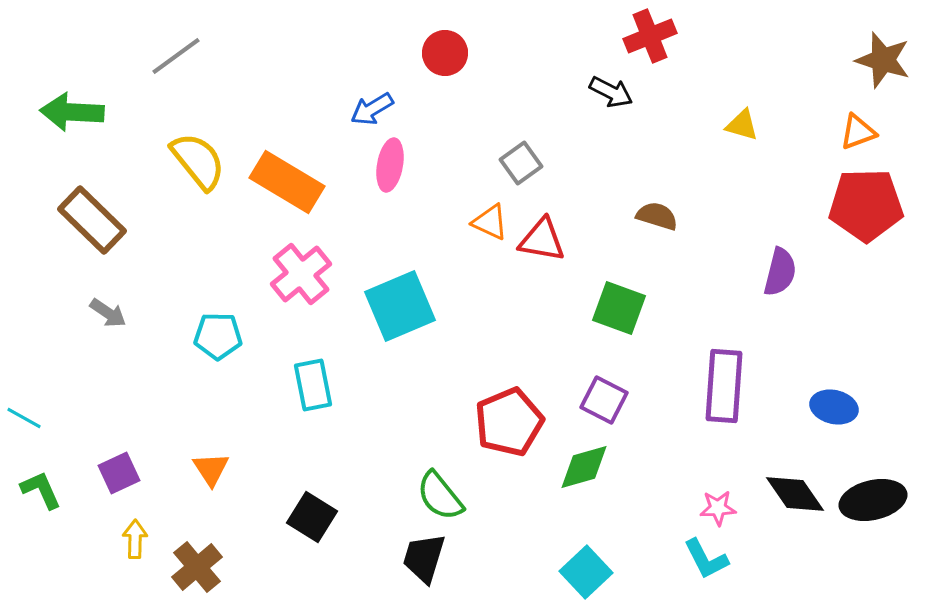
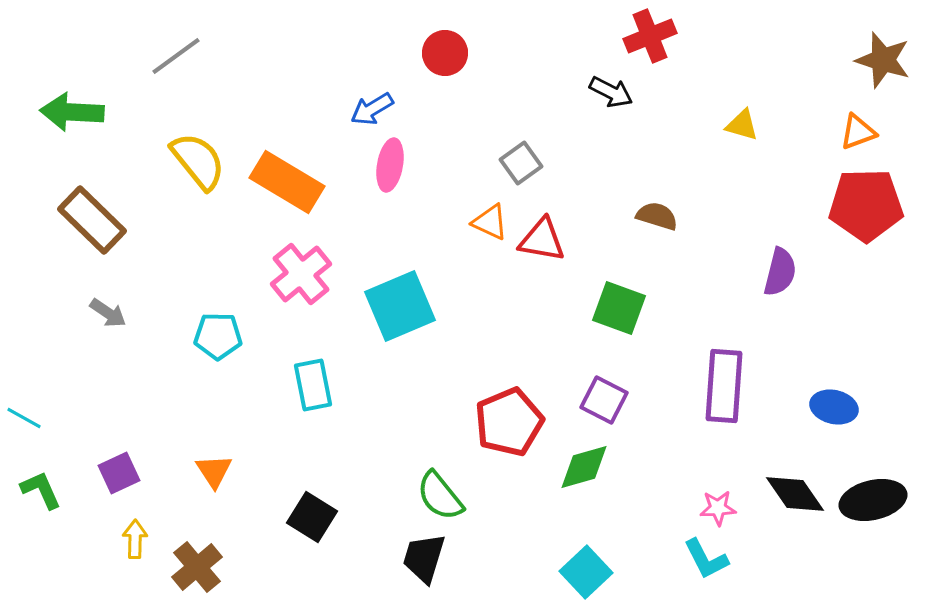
orange triangle at (211, 469): moved 3 px right, 2 px down
